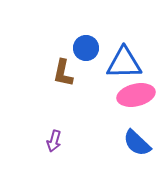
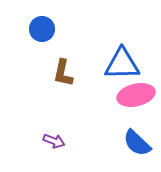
blue circle: moved 44 px left, 19 px up
blue triangle: moved 2 px left, 1 px down
purple arrow: rotated 85 degrees counterclockwise
